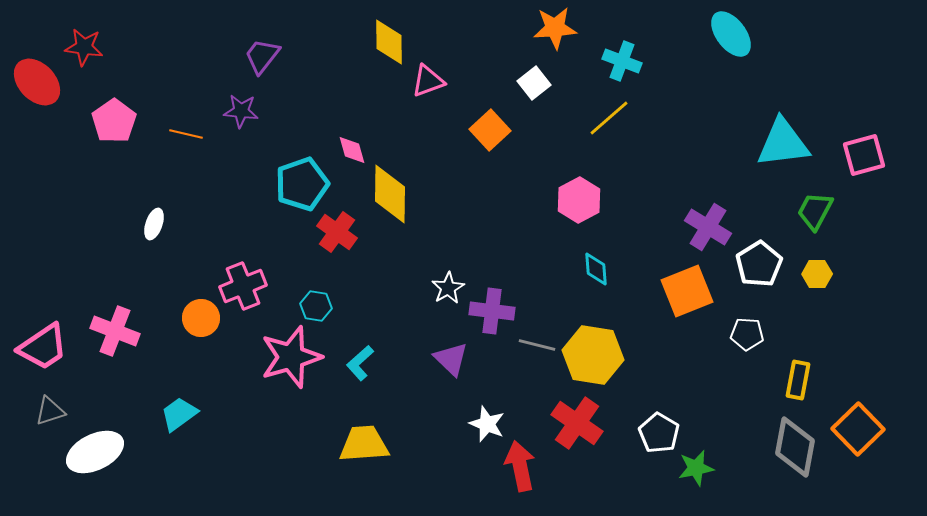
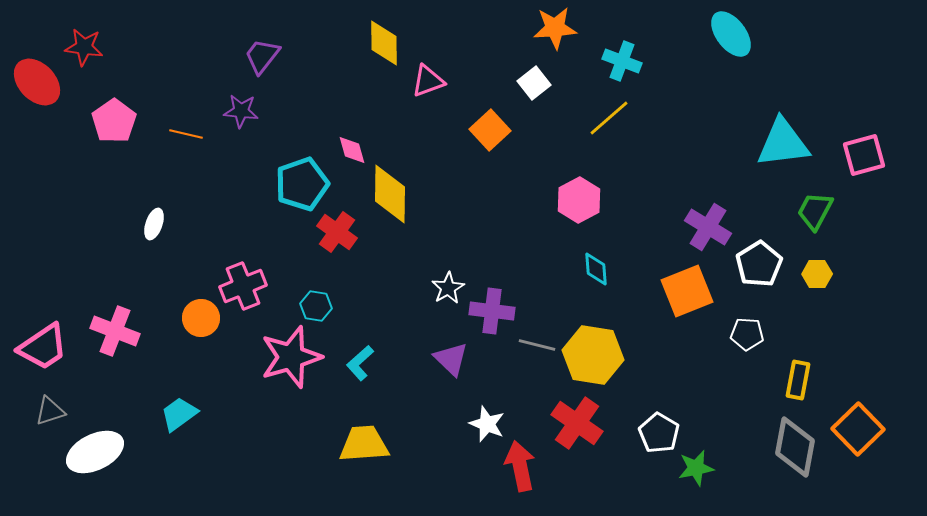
yellow diamond at (389, 42): moved 5 px left, 1 px down
